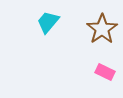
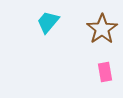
pink rectangle: rotated 54 degrees clockwise
